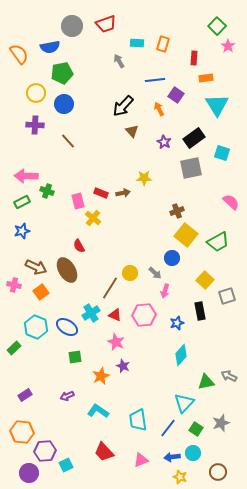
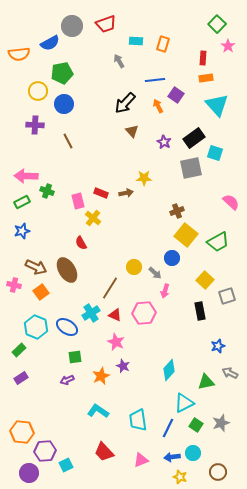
green square at (217, 26): moved 2 px up
cyan rectangle at (137, 43): moved 1 px left, 2 px up
blue semicircle at (50, 47): moved 4 px up; rotated 18 degrees counterclockwise
orange semicircle at (19, 54): rotated 120 degrees clockwise
red rectangle at (194, 58): moved 9 px right
yellow circle at (36, 93): moved 2 px right, 2 px up
cyan triangle at (217, 105): rotated 10 degrees counterclockwise
black arrow at (123, 106): moved 2 px right, 3 px up
orange arrow at (159, 109): moved 1 px left, 3 px up
brown line at (68, 141): rotated 14 degrees clockwise
cyan square at (222, 153): moved 7 px left
brown arrow at (123, 193): moved 3 px right
red semicircle at (79, 246): moved 2 px right, 3 px up
yellow circle at (130, 273): moved 4 px right, 6 px up
pink hexagon at (144, 315): moved 2 px up
blue star at (177, 323): moved 41 px right, 23 px down
green rectangle at (14, 348): moved 5 px right, 2 px down
cyan diamond at (181, 355): moved 12 px left, 15 px down
gray arrow at (229, 376): moved 1 px right, 3 px up
purple rectangle at (25, 395): moved 4 px left, 17 px up
purple arrow at (67, 396): moved 16 px up
cyan triangle at (184, 403): rotated 20 degrees clockwise
blue line at (168, 428): rotated 12 degrees counterclockwise
green square at (196, 429): moved 4 px up
